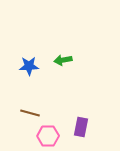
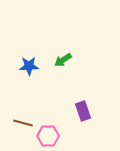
green arrow: rotated 24 degrees counterclockwise
brown line: moved 7 px left, 10 px down
purple rectangle: moved 2 px right, 16 px up; rotated 30 degrees counterclockwise
